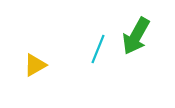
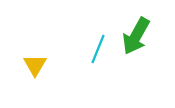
yellow triangle: rotated 30 degrees counterclockwise
